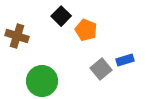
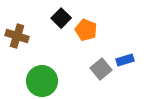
black square: moved 2 px down
